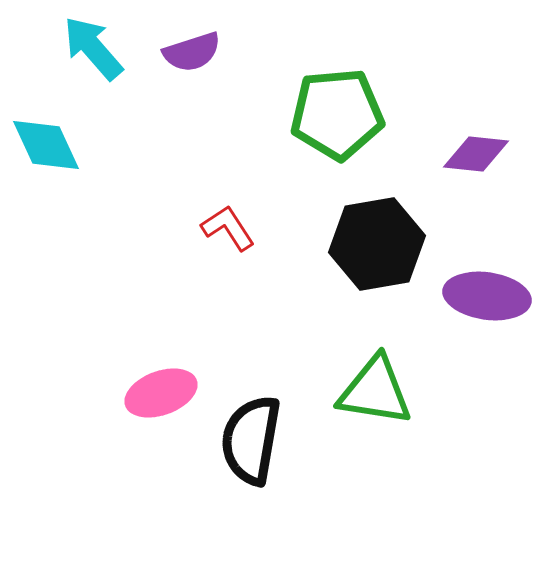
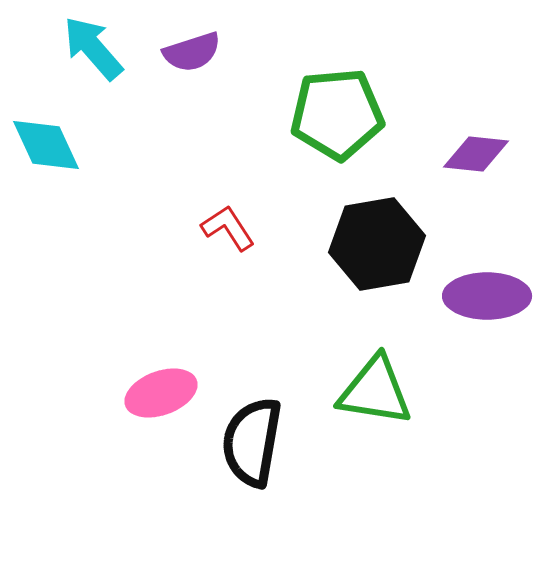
purple ellipse: rotated 8 degrees counterclockwise
black semicircle: moved 1 px right, 2 px down
